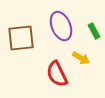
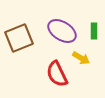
purple ellipse: moved 1 px right, 5 px down; rotated 36 degrees counterclockwise
green rectangle: rotated 28 degrees clockwise
brown square: moved 2 px left; rotated 16 degrees counterclockwise
